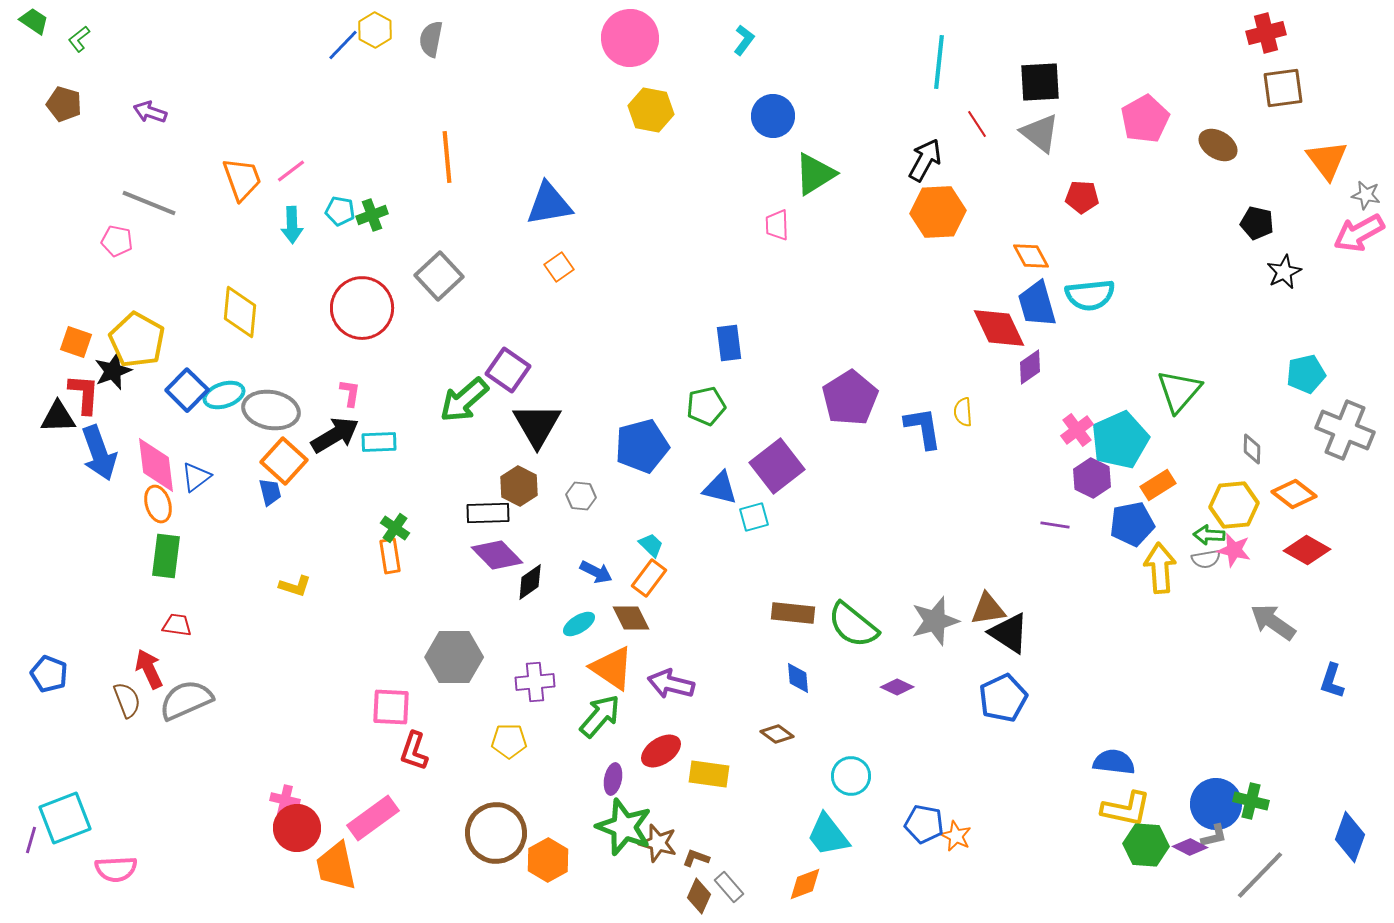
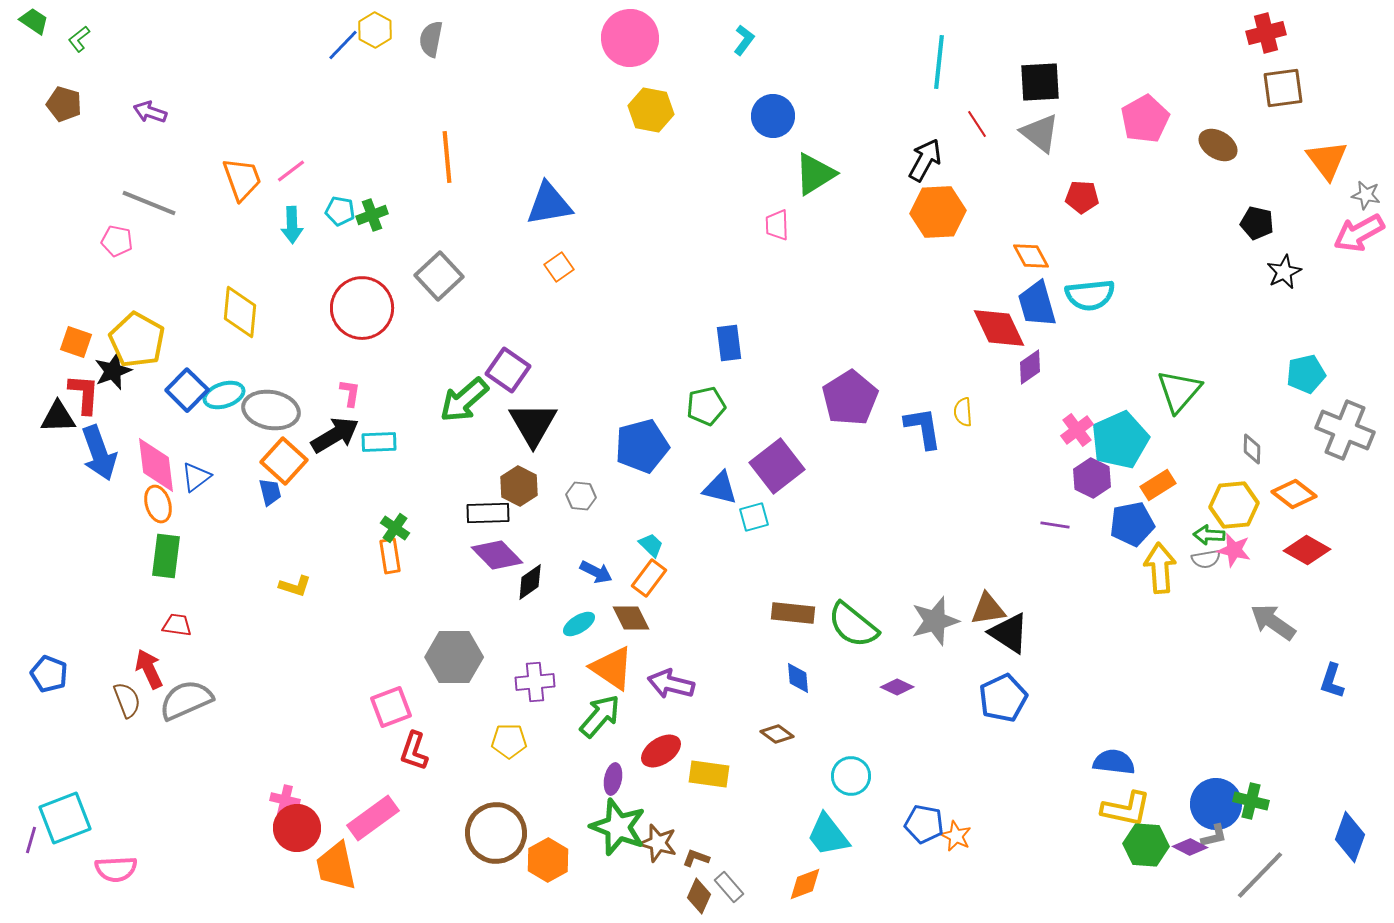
black triangle at (537, 425): moved 4 px left, 1 px up
pink square at (391, 707): rotated 24 degrees counterclockwise
green star at (624, 827): moved 6 px left
